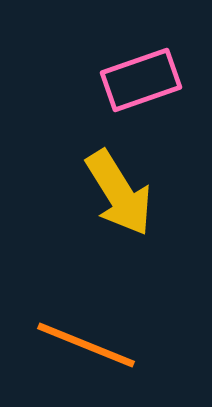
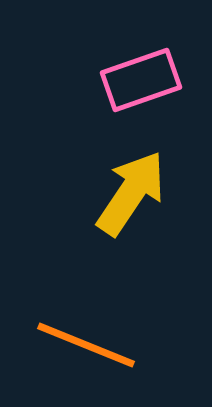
yellow arrow: moved 12 px right; rotated 114 degrees counterclockwise
